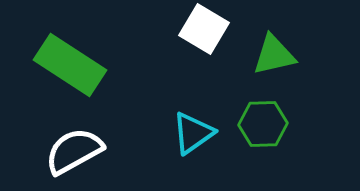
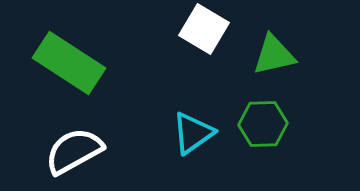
green rectangle: moved 1 px left, 2 px up
